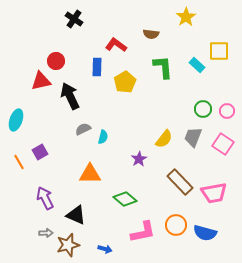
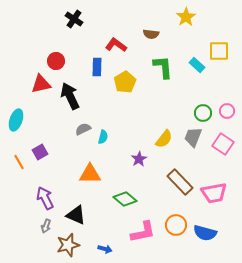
red triangle: moved 3 px down
green circle: moved 4 px down
gray arrow: moved 7 px up; rotated 112 degrees clockwise
